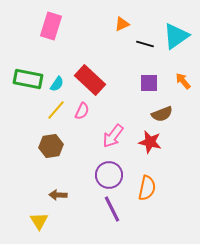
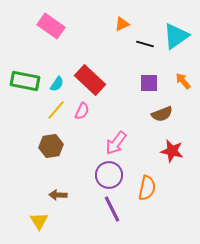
pink rectangle: rotated 72 degrees counterclockwise
green rectangle: moved 3 px left, 2 px down
pink arrow: moved 3 px right, 7 px down
red star: moved 22 px right, 9 px down
